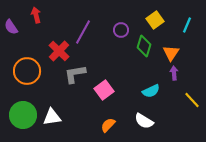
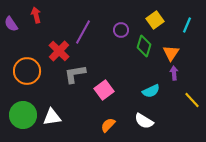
purple semicircle: moved 3 px up
